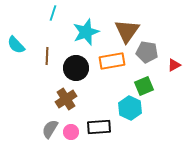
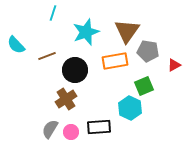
gray pentagon: moved 1 px right, 1 px up
brown line: rotated 66 degrees clockwise
orange rectangle: moved 3 px right
black circle: moved 1 px left, 2 px down
